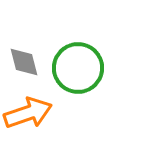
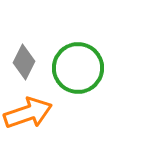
gray diamond: rotated 40 degrees clockwise
